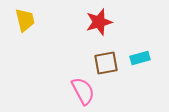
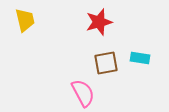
cyan rectangle: rotated 24 degrees clockwise
pink semicircle: moved 2 px down
